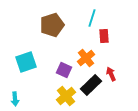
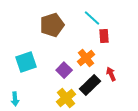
cyan line: rotated 66 degrees counterclockwise
purple square: rotated 21 degrees clockwise
black rectangle: moved 1 px left
yellow cross: moved 2 px down
